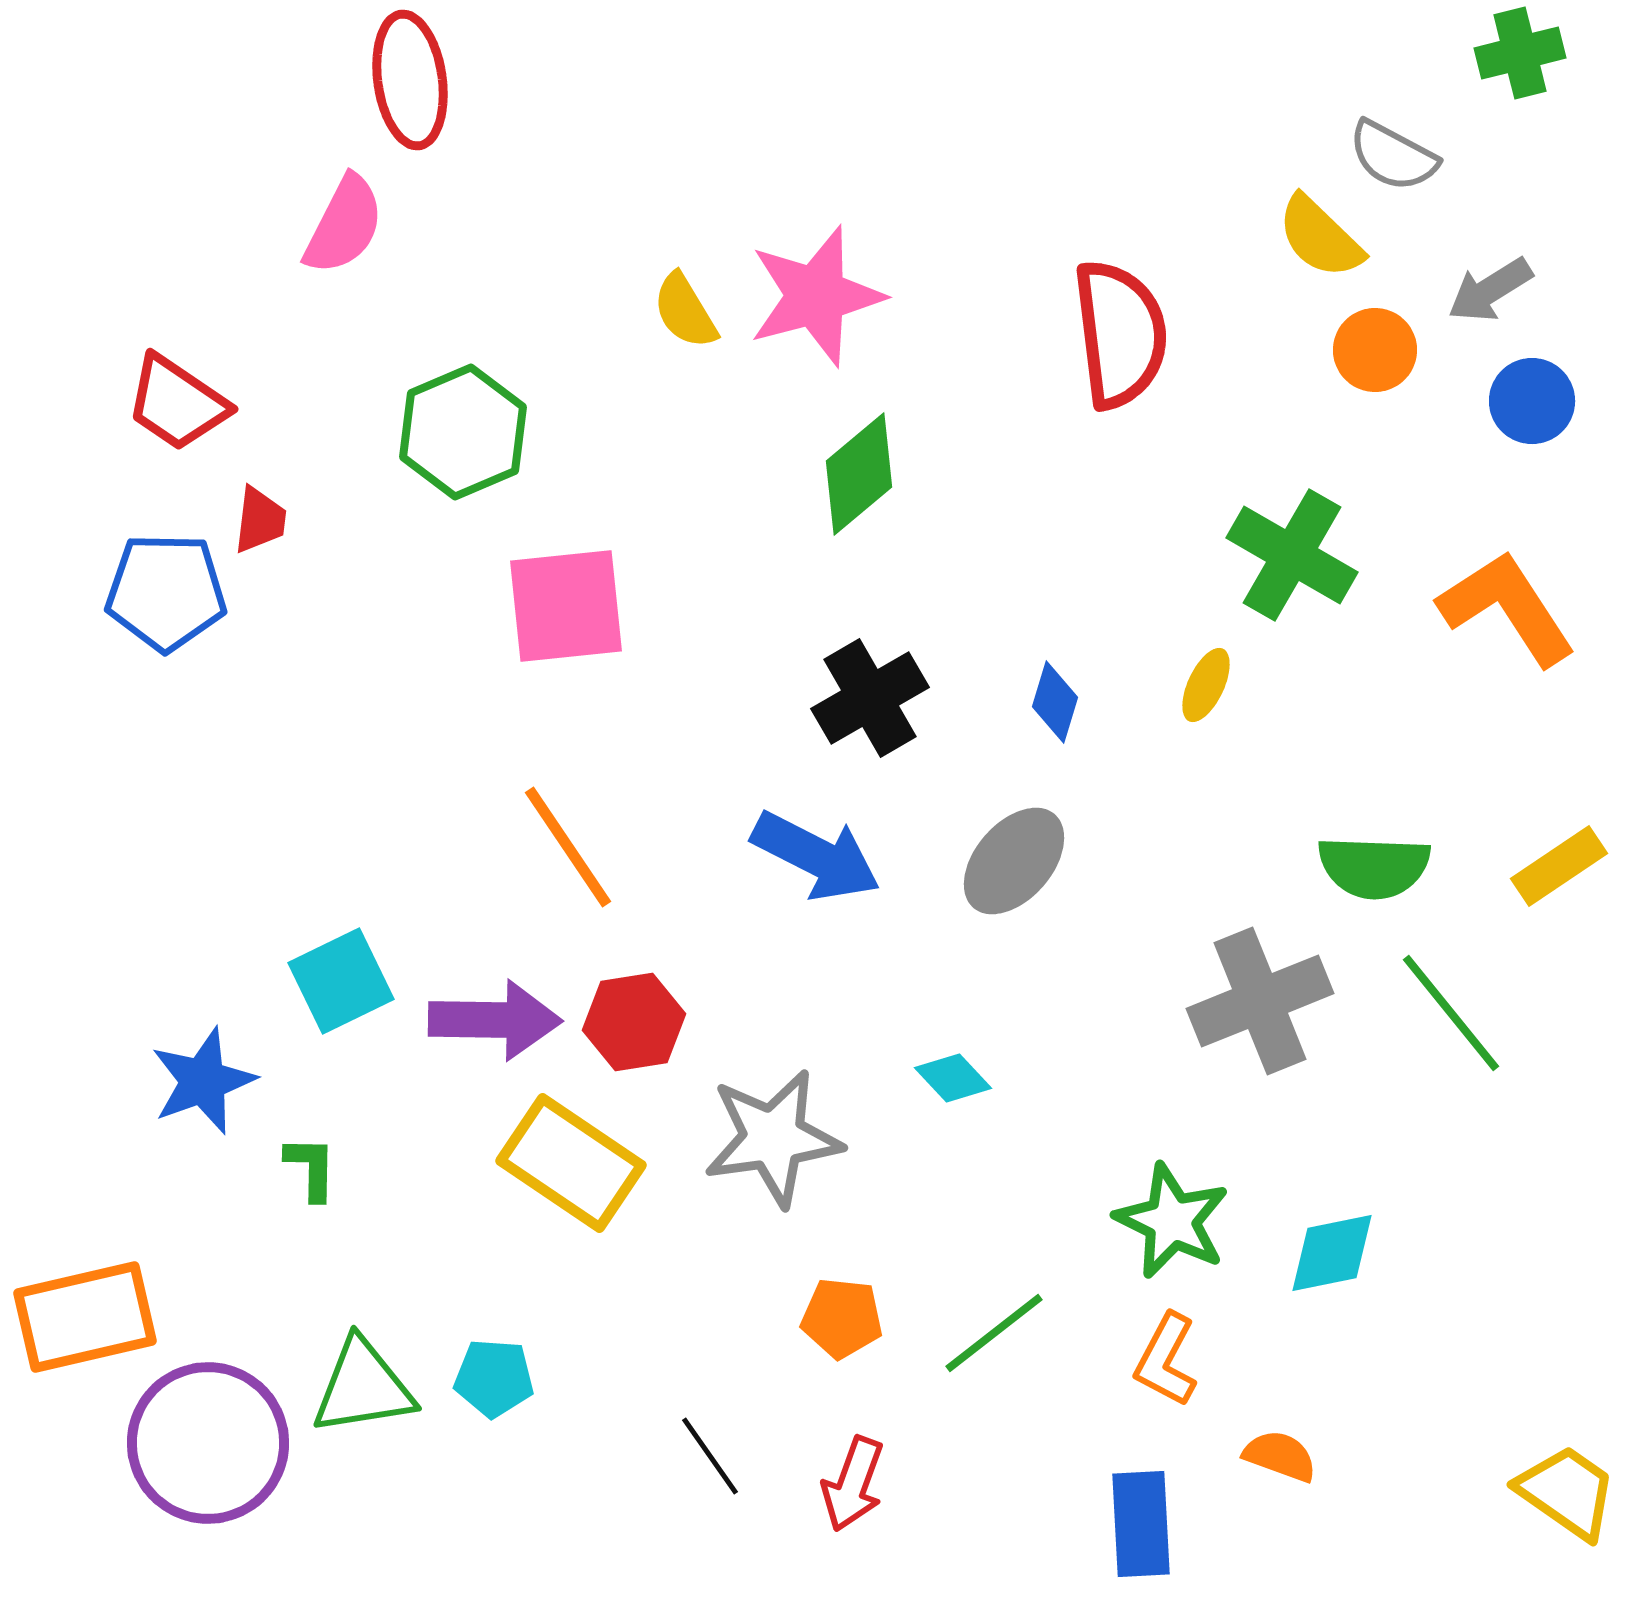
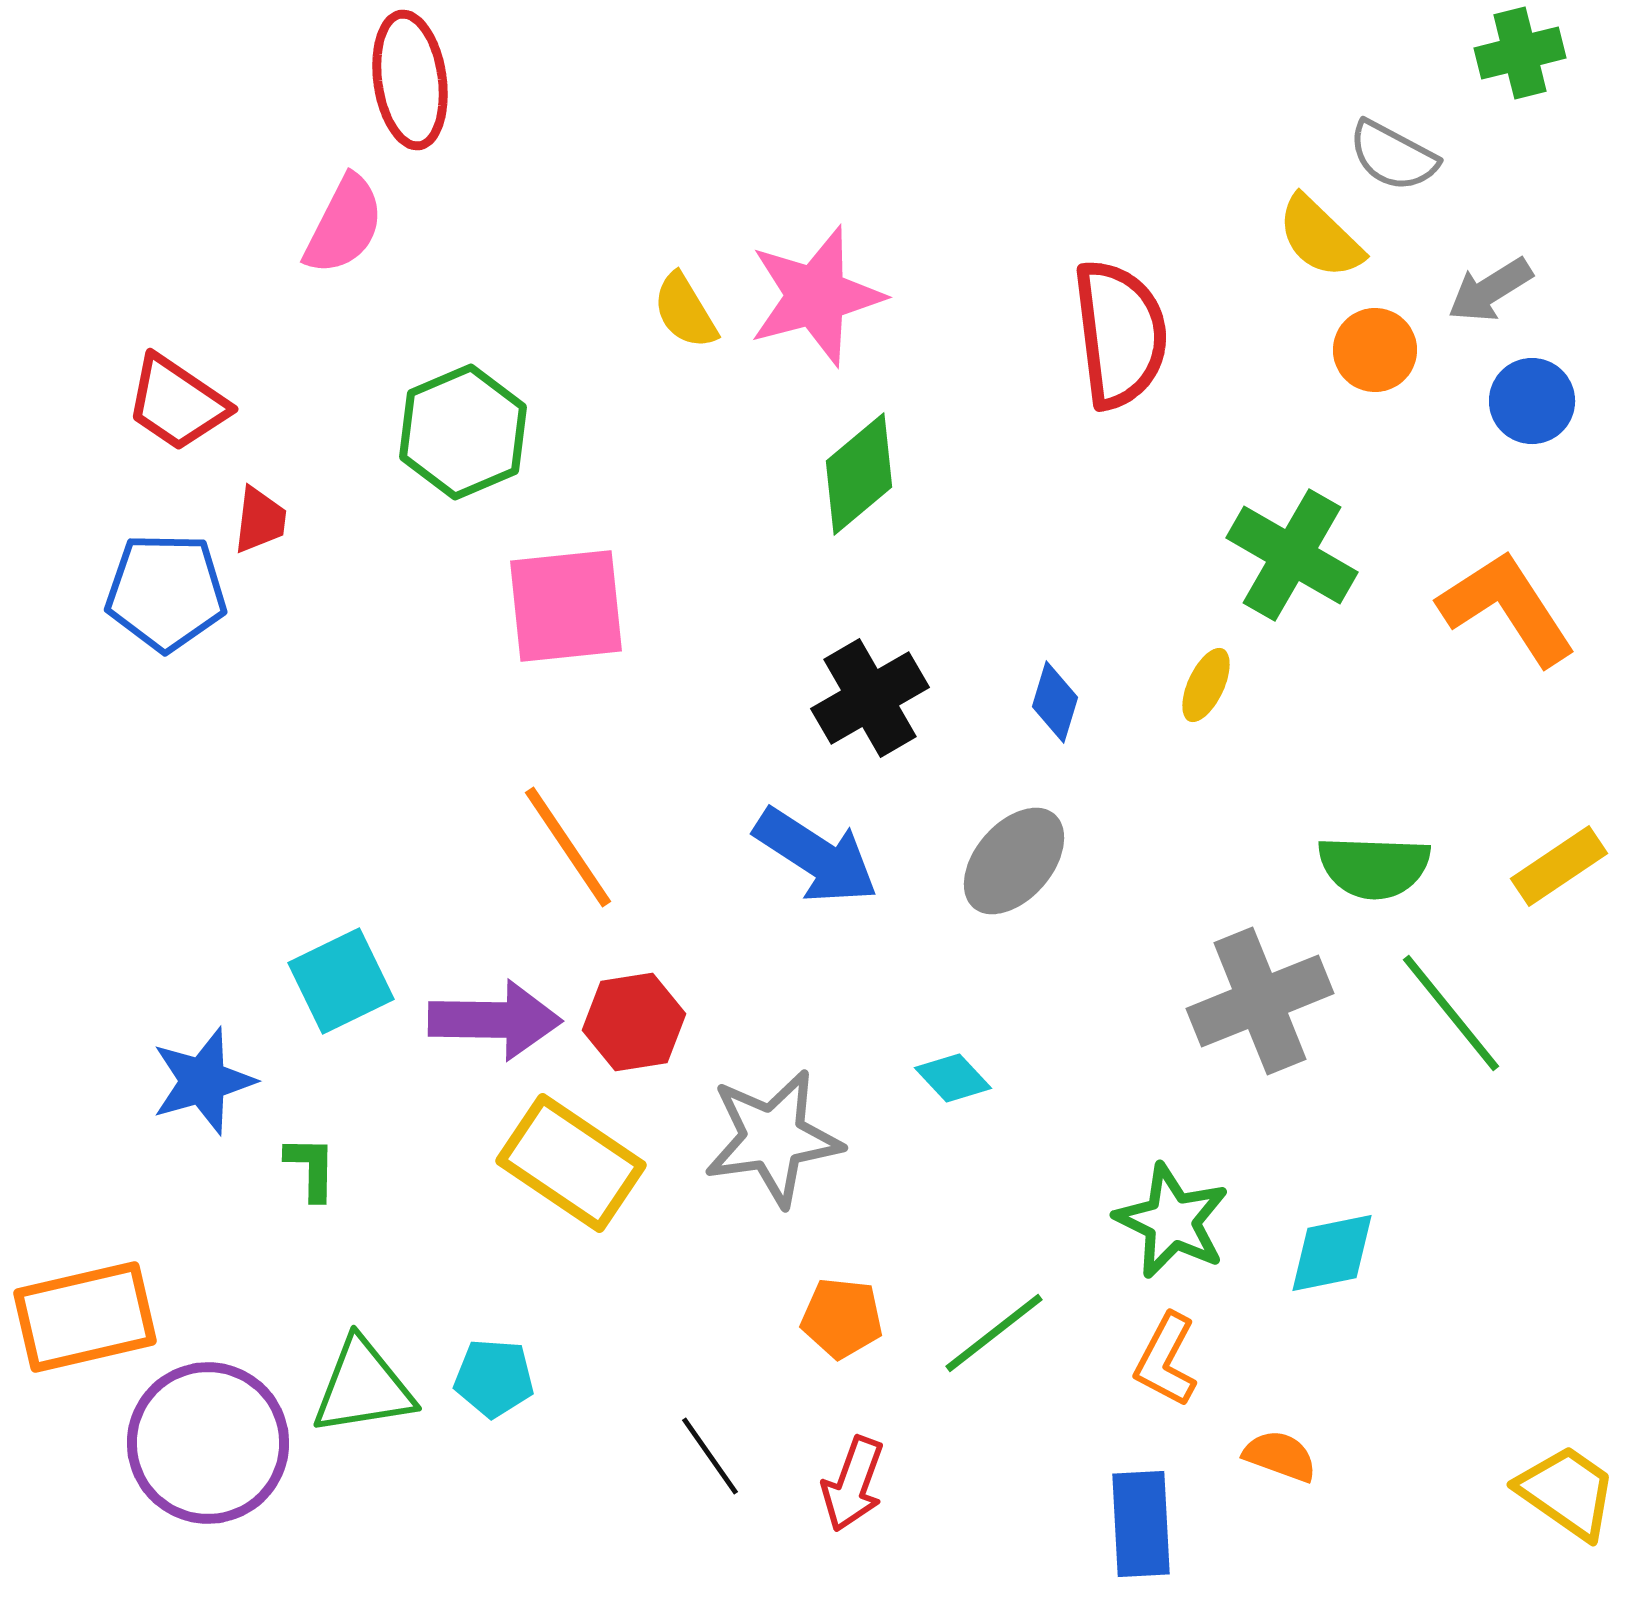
blue arrow at (816, 856): rotated 6 degrees clockwise
blue star at (203, 1081): rotated 4 degrees clockwise
